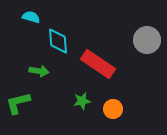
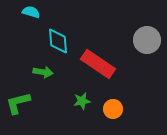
cyan semicircle: moved 5 px up
green arrow: moved 4 px right, 1 px down
